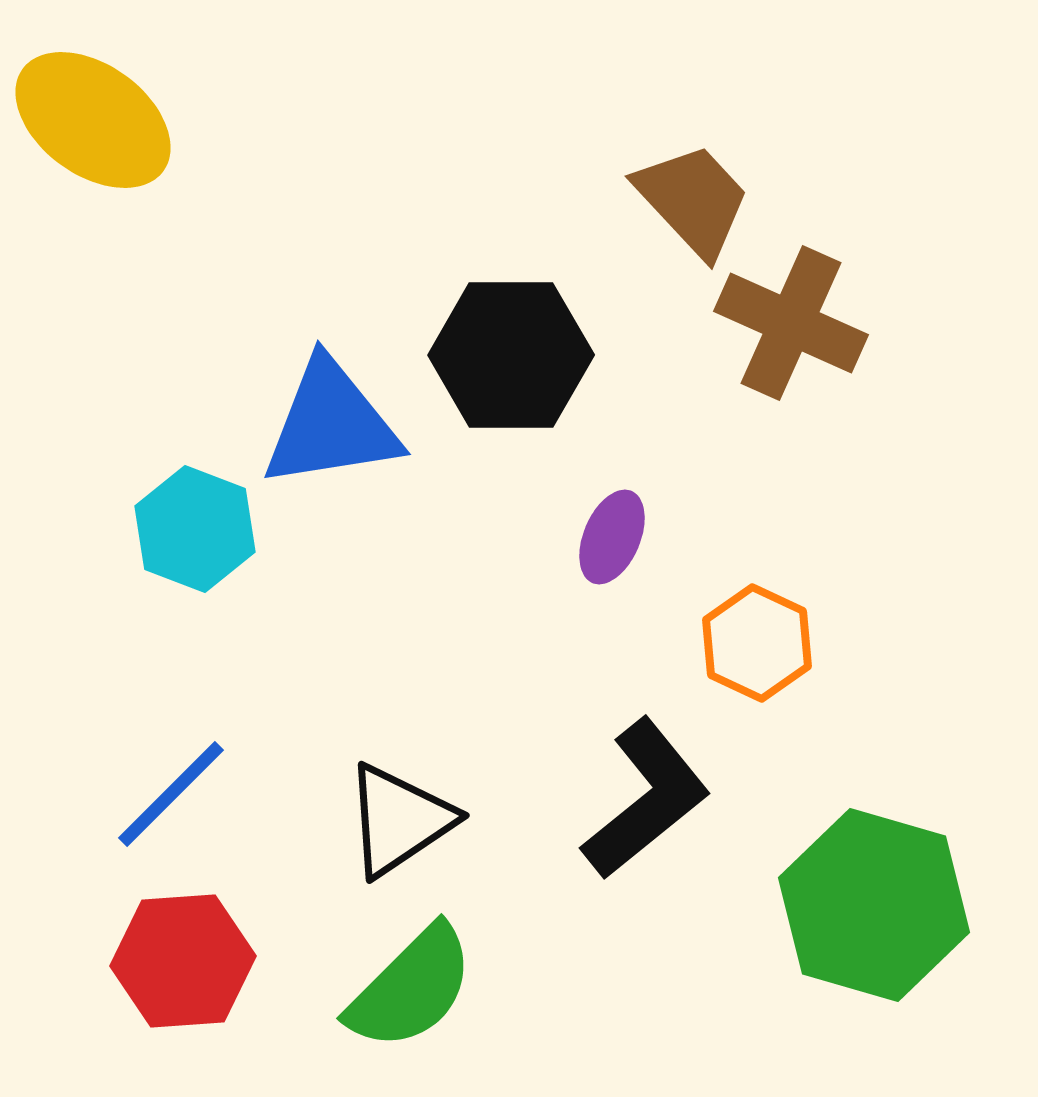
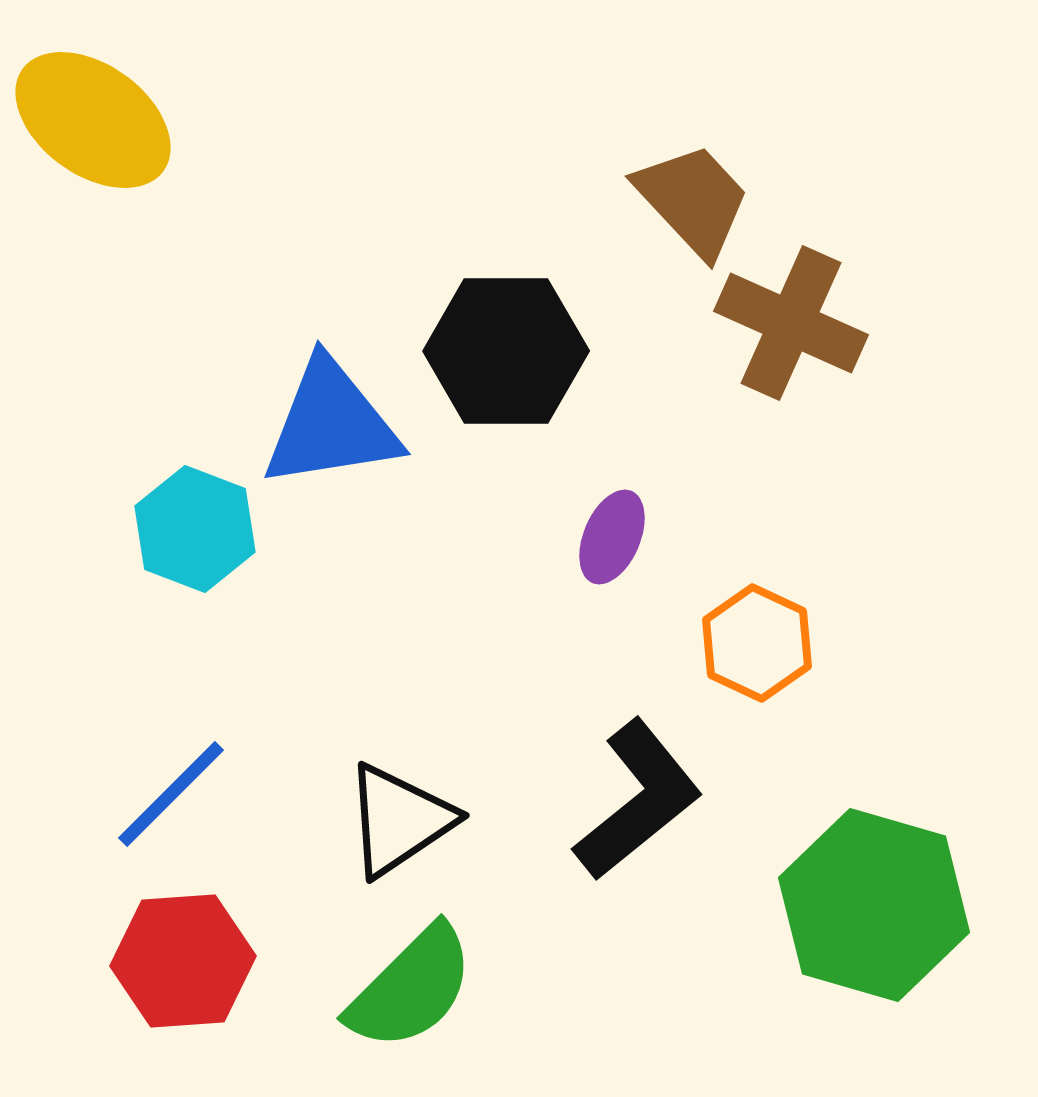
black hexagon: moved 5 px left, 4 px up
black L-shape: moved 8 px left, 1 px down
